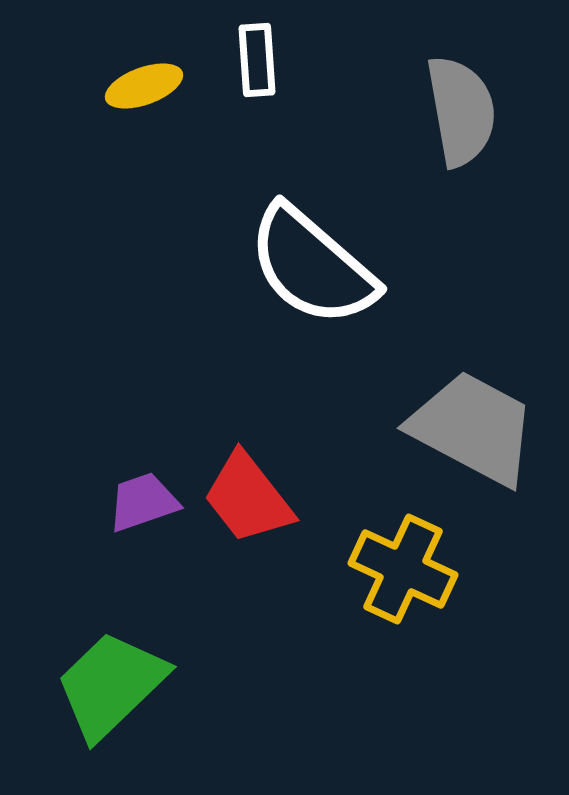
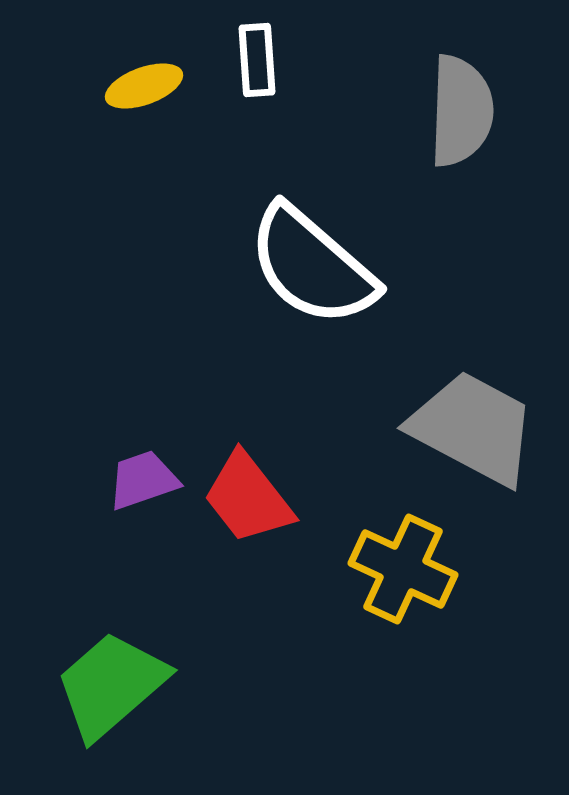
gray semicircle: rotated 12 degrees clockwise
purple trapezoid: moved 22 px up
green trapezoid: rotated 3 degrees clockwise
